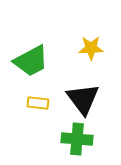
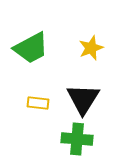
yellow star: rotated 20 degrees counterclockwise
green trapezoid: moved 13 px up
black triangle: rotated 9 degrees clockwise
